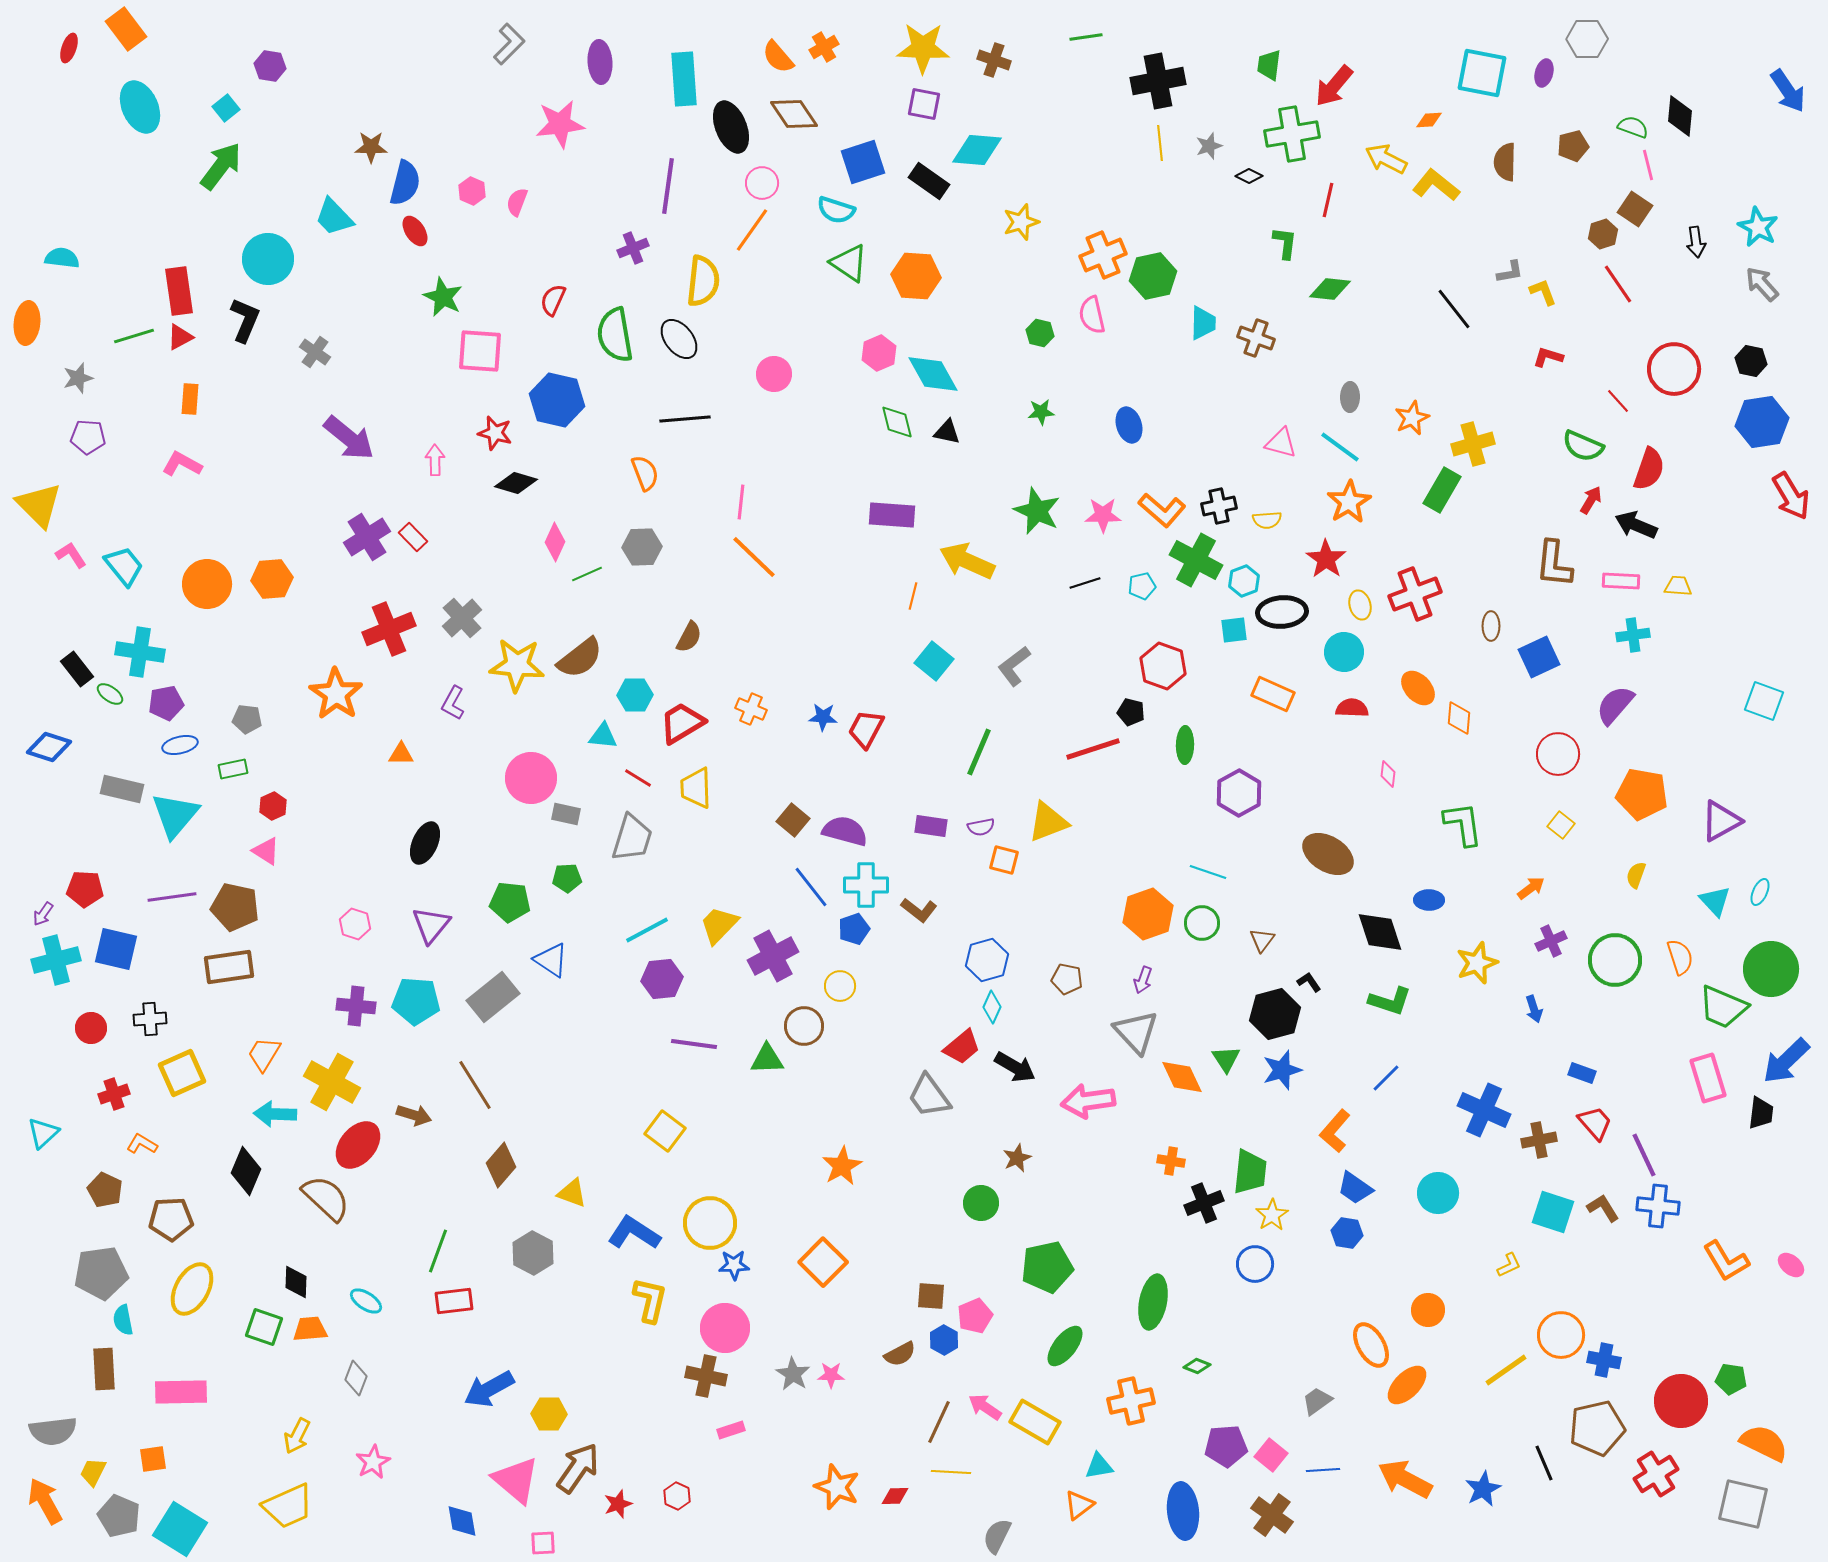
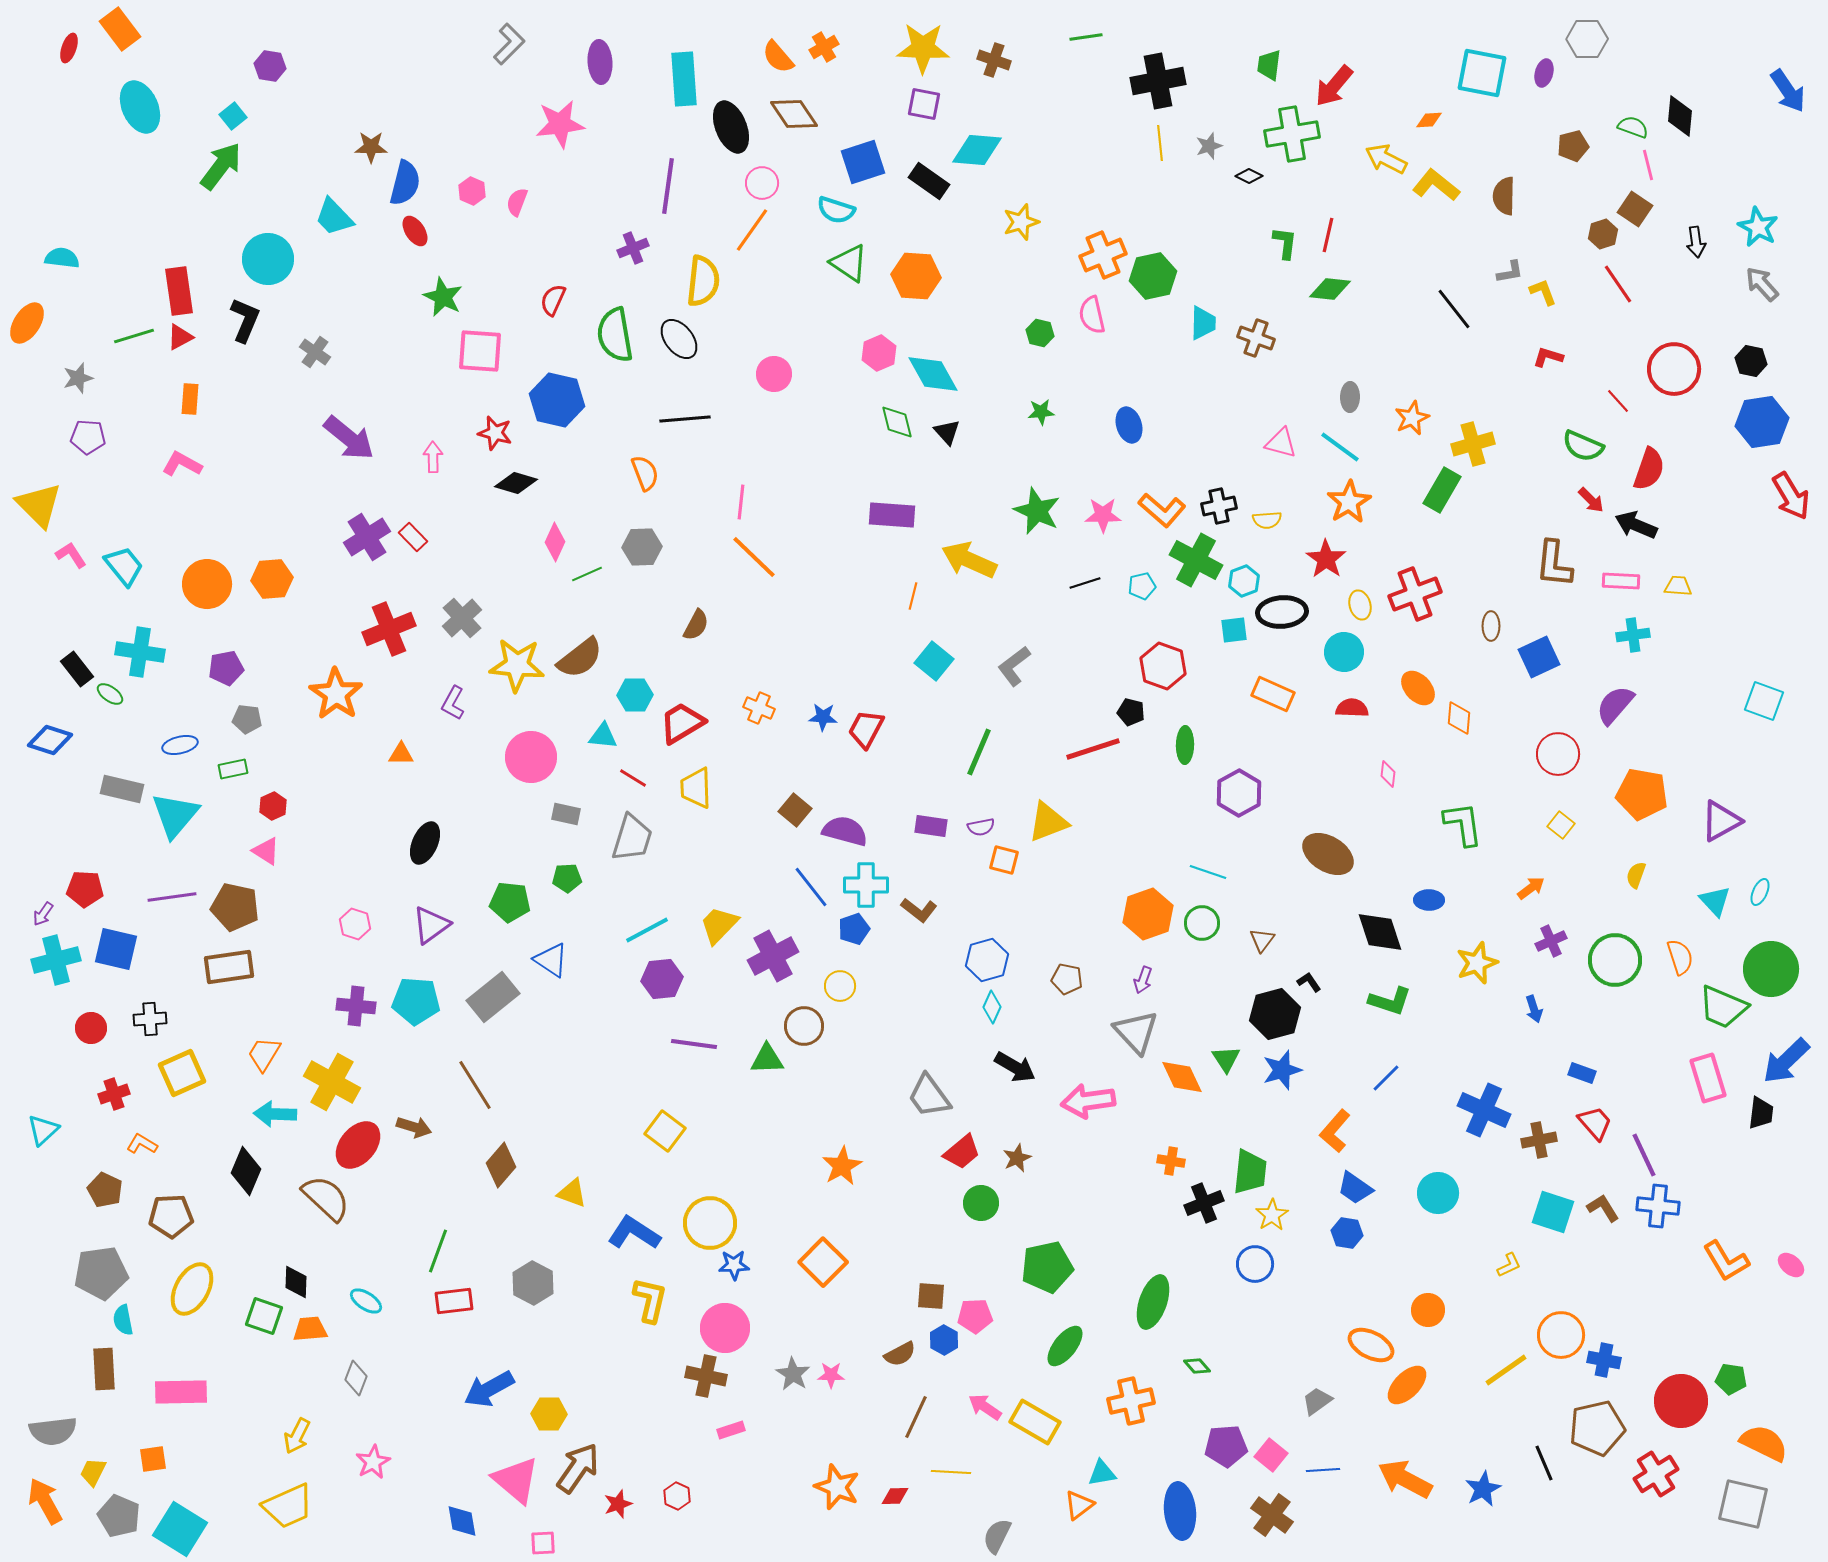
orange rectangle at (126, 29): moved 6 px left
cyan square at (226, 108): moved 7 px right, 8 px down
brown semicircle at (1505, 162): moved 1 px left, 34 px down
red line at (1328, 200): moved 35 px down
orange ellipse at (27, 323): rotated 27 degrees clockwise
black triangle at (947, 432): rotated 36 degrees clockwise
pink arrow at (435, 460): moved 2 px left, 3 px up
red arrow at (1591, 500): rotated 104 degrees clockwise
yellow arrow at (967, 561): moved 2 px right, 1 px up
brown semicircle at (689, 637): moved 7 px right, 12 px up
purple pentagon at (166, 703): moved 60 px right, 35 px up
orange cross at (751, 709): moved 8 px right, 1 px up
blue diamond at (49, 747): moved 1 px right, 7 px up
pink circle at (531, 778): moved 21 px up
red line at (638, 778): moved 5 px left
brown square at (793, 820): moved 2 px right, 10 px up
purple triangle at (431, 925): rotated 15 degrees clockwise
red trapezoid at (962, 1047): moved 105 px down
brown arrow at (414, 1115): moved 12 px down
cyan triangle at (43, 1133): moved 3 px up
brown pentagon at (171, 1219): moved 3 px up
gray hexagon at (533, 1253): moved 30 px down
green ellipse at (1153, 1302): rotated 8 degrees clockwise
pink pentagon at (975, 1316): rotated 20 degrees clockwise
green square at (264, 1327): moved 11 px up
orange ellipse at (1371, 1345): rotated 33 degrees counterclockwise
green diamond at (1197, 1366): rotated 28 degrees clockwise
brown line at (939, 1422): moved 23 px left, 5 px up
cyan triangle at (1099, 1466): moved 3 px right, 7 px down
blue ellipse at (1183, 1511): moved 3 px left
